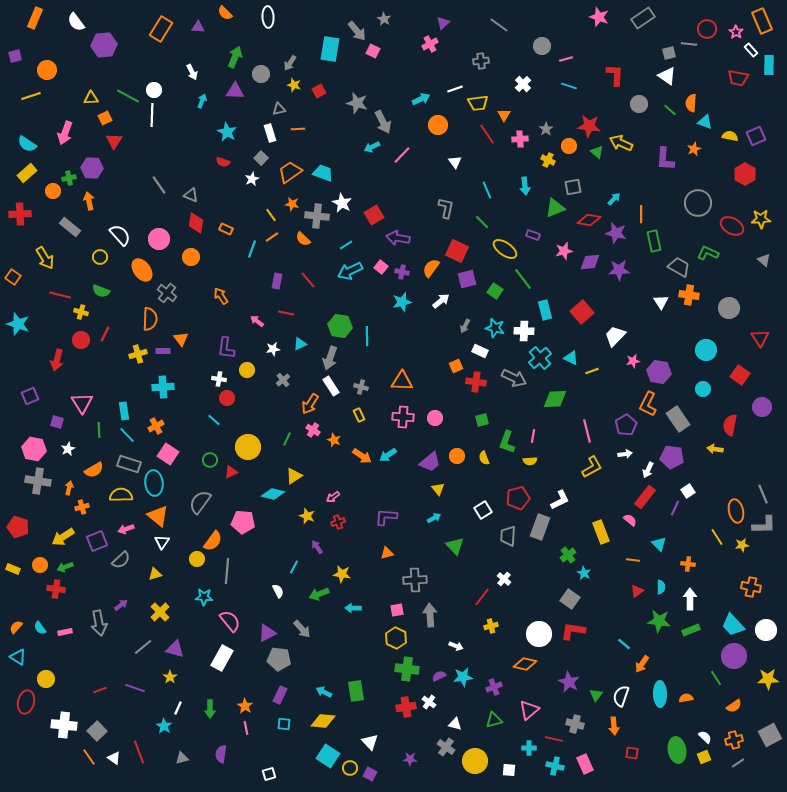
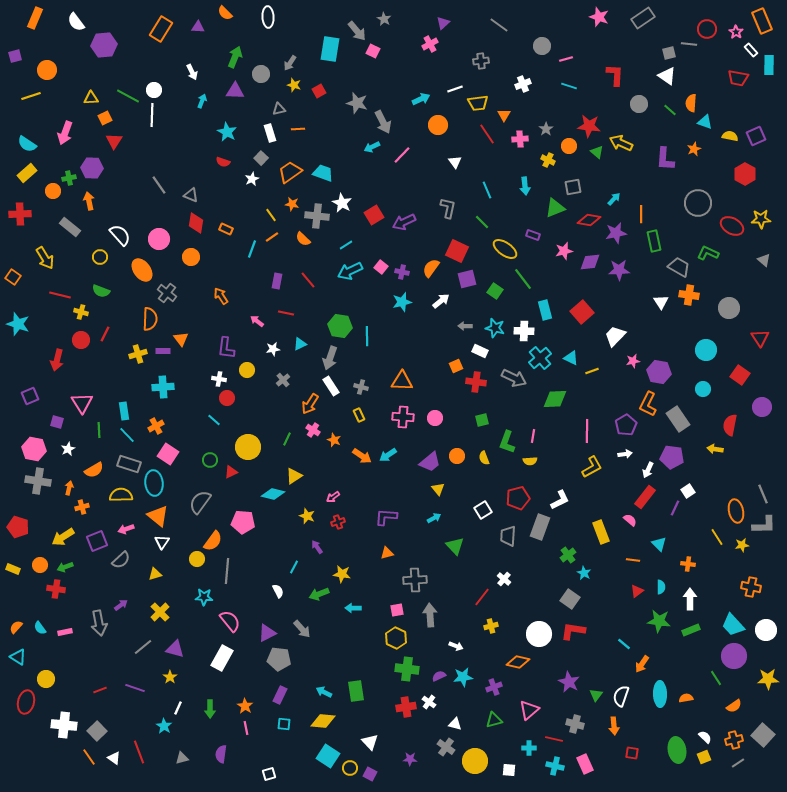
white cross at (523, 84): rotated 21 degrees clockwise
gray L-shape at (446, 208): moved 2 px right
purple star at (616, 233): rotated 25 degrees counterclockwise
purple arrow at (398, 238): moved 6 px right, 16 px up; rotated 35 degrees counterclockwise
gray arrow at (465, 326): rotated 64 degrees clockwise
pink line at (587, 431): rotated 15 degrees clockwise
orange diamond at (525, 664): moved 7 px left, 2 px up
gray square at (770, 735): moved 7 px left; rotated 20 degrees counterclockwise
